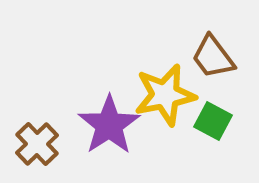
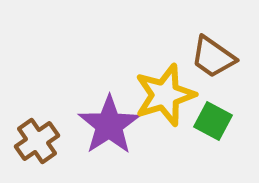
brown trapezoid: rotated 18 degrees counterclockwise
yellow star: rotated 6 degrees counterclockwise
brown cross: moved 3 px up; rotated 9 degrees clockwise
